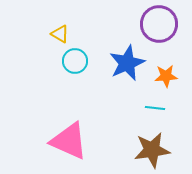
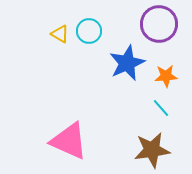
cyan circle: moved 14 px right, 30 px up
cyan line: moved 6 px right; rotated 42 degrees clockwise
